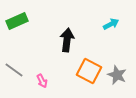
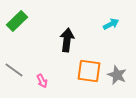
green rectangle: rotated 20 degrees counterclockwise
orange square: rotated 20 degrees counterclockwise
